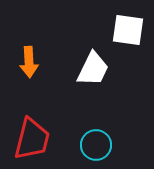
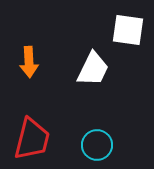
cyan circle: moved 1 px right
